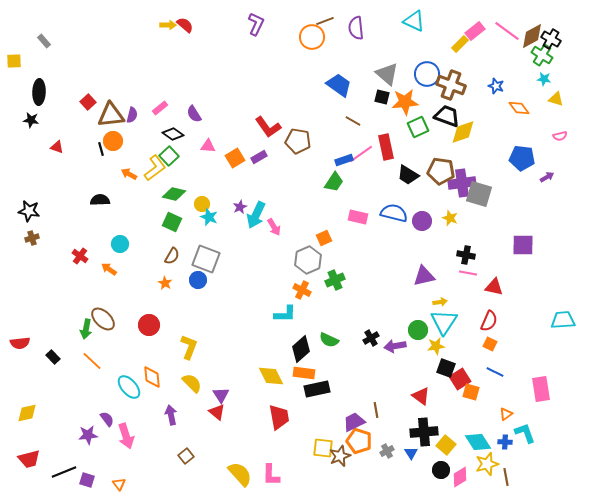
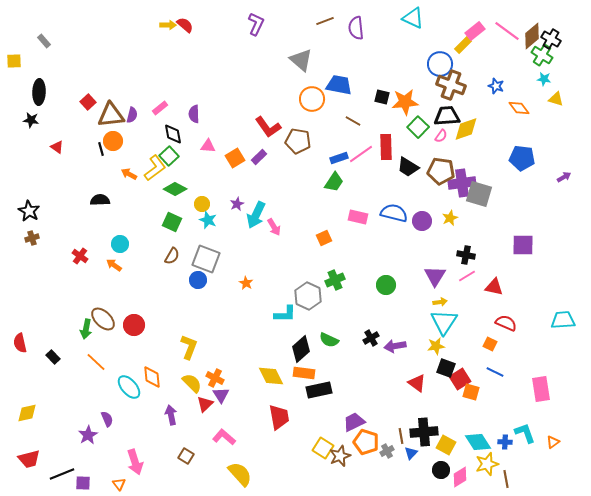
cyan triangle at (414, 21): moved 1 px left, 3 px up
brown diamond at (532, 36): rotated 12 degrees counterclockwise
orange circle at (312, 37): moved 62 px down
yellow rectangle at (460, 44): moved 3 px right, 1 px down
gray triangle at (387, 74): moved 86 px left, 14 px up
blue circle at (427, 74): moved 13 px right, 10 px up
blue trapezoid at (339, 85): rotated 24 degrees counterclockwise
purple semicircle at (194, 114): rotated 30 degrees clockwise
black trapezoid at (447, 116): rotated 24 degrees counterclockwise
green square at (418, 127): rotated 20 degrees counterclockwise
yellow diamond at (463, 132): moved 3 px right, 3 px up
black diamond at (173, 134): rotated 45 degrees clockwise
pink semicircle at (560, 136): moved 119 px left; rotated 40 degrees counterclockwise
red triangle at (57, 147): rotated 16 degrees clockwise
red rectangle at (386, 147): rotated 10 degrees clockwise
purple rectangle at (259, 157): rotated 14 degrees counterclockwise
blue rectangle at (344, 160): moved 5 px left, 2 px up
black trapezoid at (408, 175): moved 8 px up
purple arrow at (547, 177): moved 17 px right
green diamond at (174, 194): moved 1 px right, 5 px up; rotated 15 degrees clockwise
purple star at (240, 207): moved 3 px left, 3 px up
black star at (29, 211): rotated 20 degrees clockwise
cyan star at (209, 217): moved 1 px left, 3 px down
yellow star at (450, 218): rotated 28 degrees clockwise
gray hexagon at (308, 260): moved 36 px down; rotated 12 degrees counterclockwise
orange arrow at (109, 269): moved 5 px right, 4 px up
pink line at (468, 273): moved 1 px left, 3 px down; rotated 42 degrees counterclockwise
purple triangle at (424, 276): moved 11 px right; rotated 45 degrees counterclockwise
orange star at (165, 283): moved 81 px right
orange cross at (302, 290): moved 87 px left, 88 px down
red semicircle at (489, 321): moved 17 px right, 2 px down; rotated 90 degrees counterclockwise
red circle at (149, 325): moved 15 px left
green circle at (418, 330): moved 32 px left, 45 px up
red semicircle at (20, 343): rotated 84 degrees clockwise
orange line at (92, 361): moved 4 px right, 1 px down
black rectangle at (317, 389): moved 2 px right, 1 px down
red triangle at (421, 396): moved 4 px left, 13 px up
brown line at (376, 410): moved 25 px right, 26 px down
red triangle at (217, 412): moved 12 px left, 8 px up; rotated 36 degrees clockwise
orange triangle at (506, 414): moved 47 px right, 28 px down
purple semicircle at (107, 419): rotated 14 degrees clockwise
purple star at (88, 435): rotated 24 degrees counterclockwise
pink arrow at (126, 436): moved 9 px right, 26 px down
orange pentagon at (359, 441): moved 7 px right, 1 px down
yellow square at (446, 445): rotated 12 degrees counterclockwise
yellow square at (323, 448): rotated 25 degrees clockwise
blue triangle at (411, 453): rotated 16 degrees clockwise
brown square at (186, 456): rotated 21 degrees counterclockwise
black line at (64, 472): moved 2 px left, 2 px down
pink L-shape at (271, 475): moved 47 px left, 38 px up; rotated 130 degrees clockwise
brown line at (506, 477): moved 2 px down
purple square at (87, 480): moved 4 px left, 3 px down; rotated 14 degrees counterclockwise
